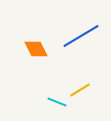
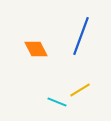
blue line: rotated 39 degrees counterclockwise
